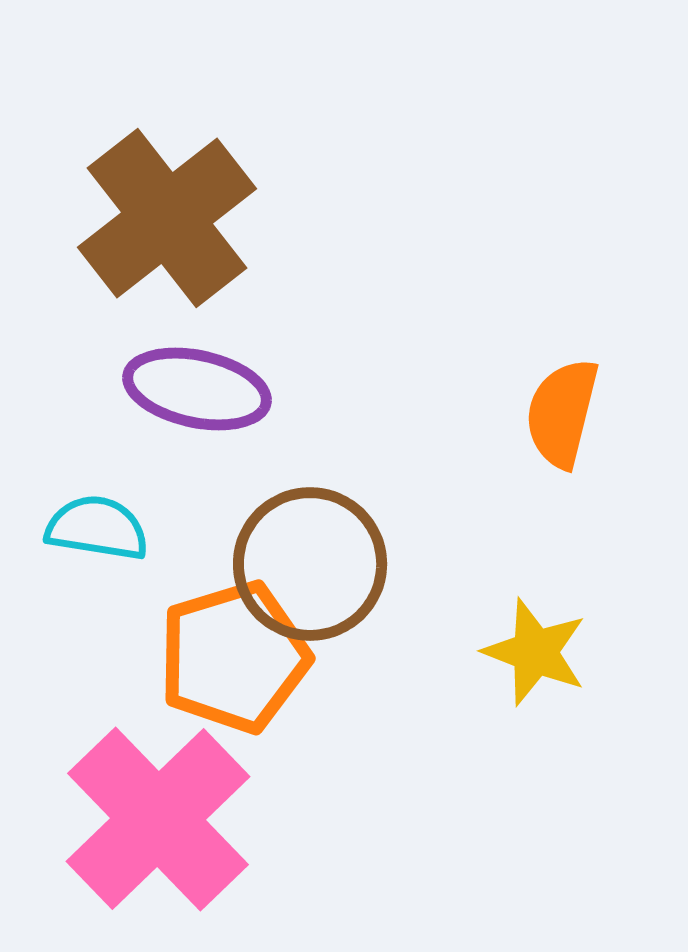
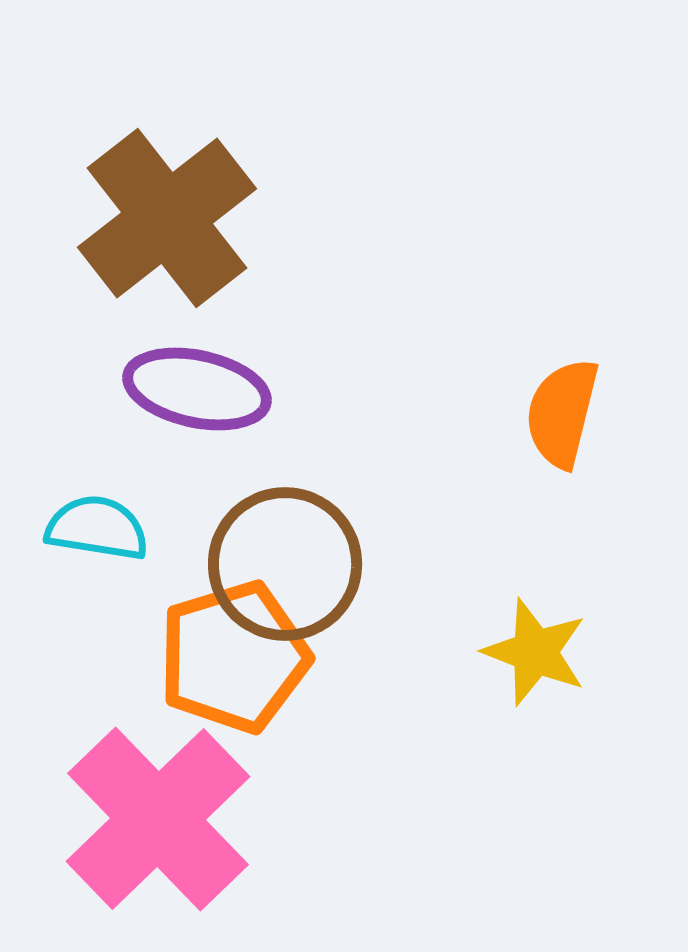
brown circle: moved 25 px left
